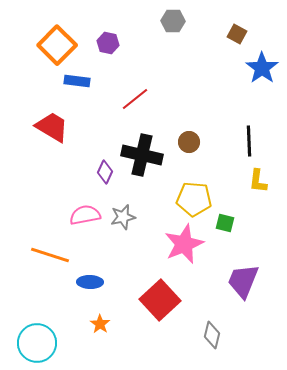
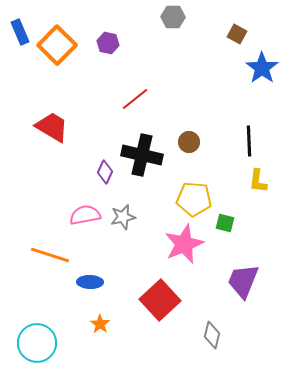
gray hexagon: moved 4 px up
blue rectangle: moved 57 px left, 49 px up; rotated 60 degrees clockwise
